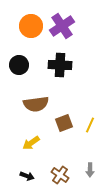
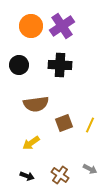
gray arrow: moved 1 px up; rotated 64 degrees counterclockwise
